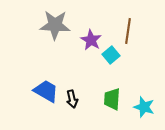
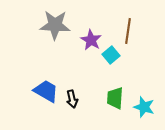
green trapezoid: moved 3 px right, 1 px up
